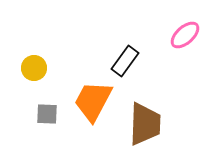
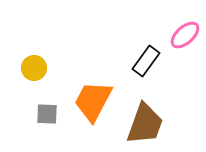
black rectangle: moved 21 px right
brown trapezoid: rotated 18 degrees clockwise
